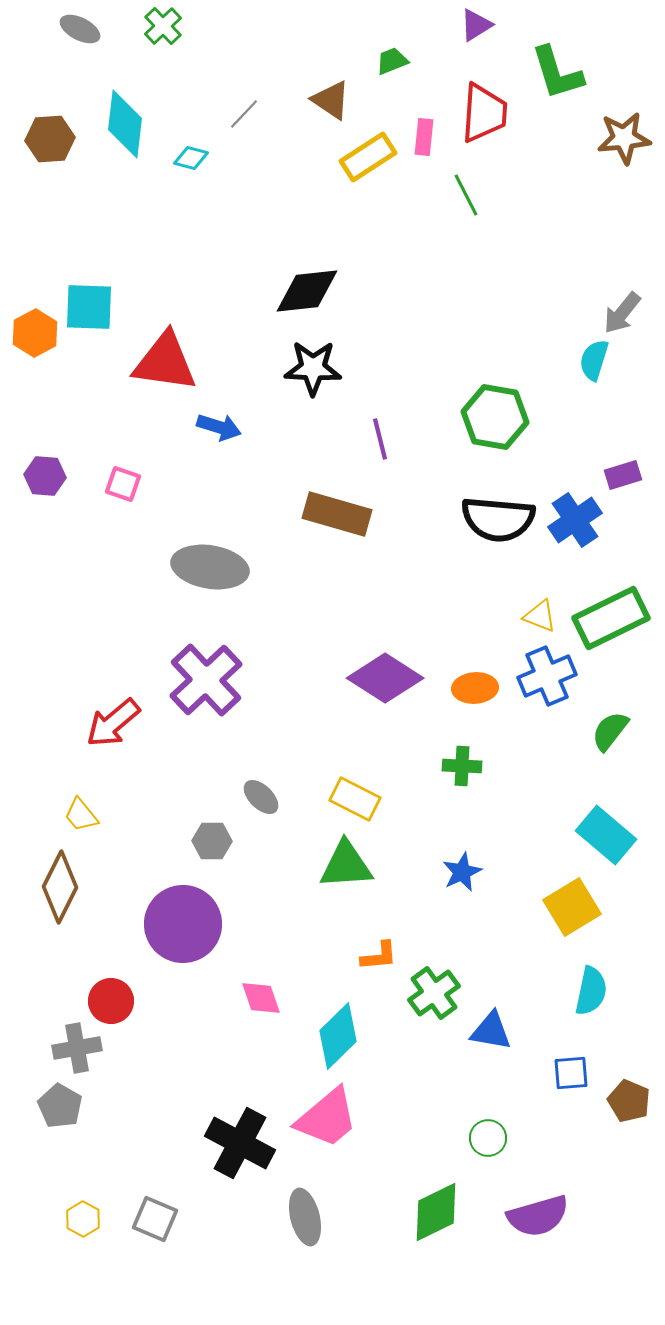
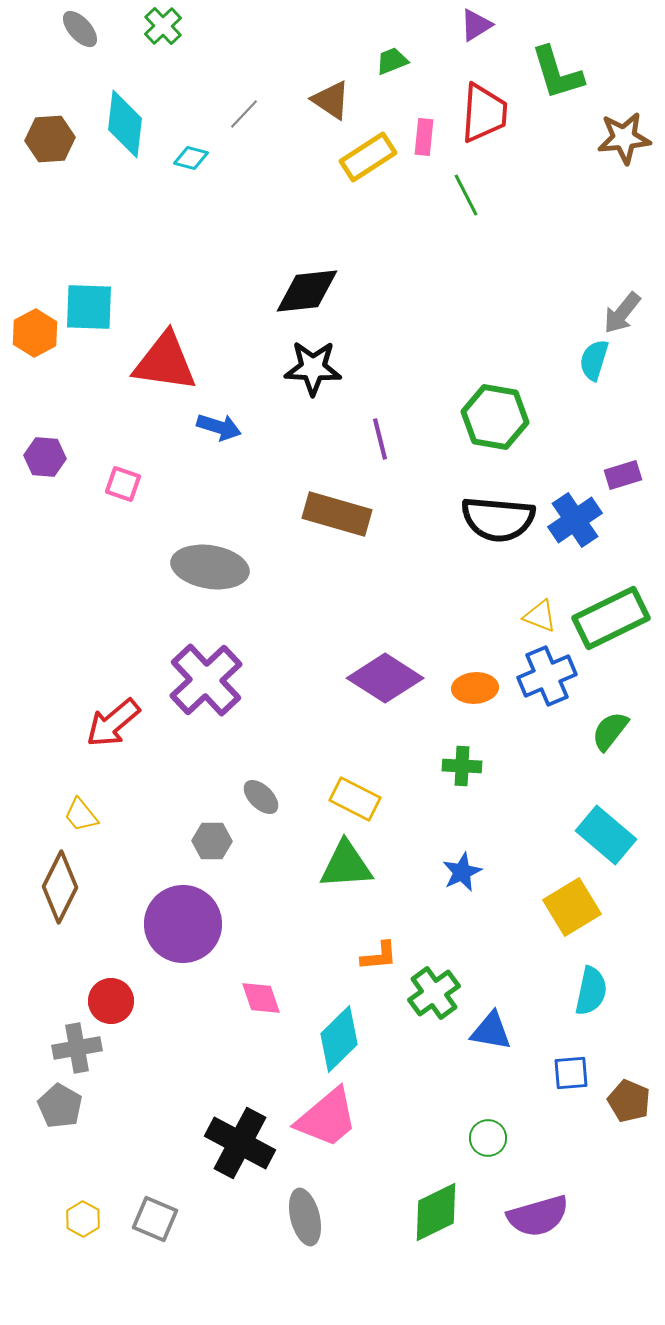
gray ellipse at (80, 29): rotated 21 degrees clockwise
purple hexagon at (45, 476): moved 19 px up
cyan diamond at (338, 1036): moved 1 px right, 3 px down
